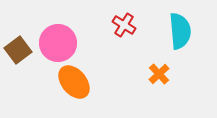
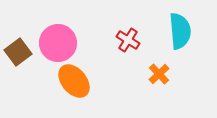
red cross: moved 4 px right, 15 px down
brown square: moved 2 px down
orange ellipse: moved 1 px up
